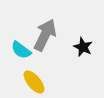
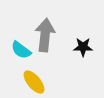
gray arrow: rotated 20 degrees counterclockwise
black star: rotated 24 degrees counterclockwise
